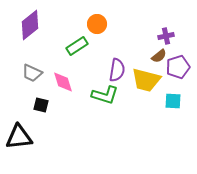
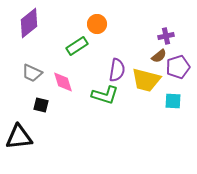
purple diamond: moved 1 px left, 2 px up
